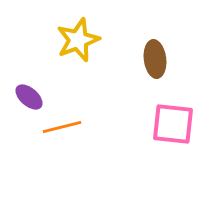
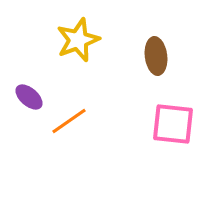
brown ellipse: moved 1 px right, 3 px up
orange line: moved 7 px right, 6 px up; rotated 21 degrees counterclockwise
